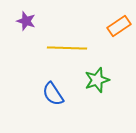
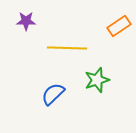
purple star: rotated 18 degrees counterclockwise
blue semicircle: rotated 80 degrees clockwise
